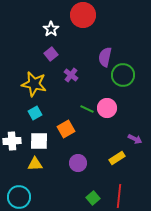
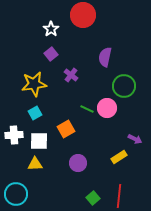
green circle: moved 1 px right, 11 px down
yellow star: rotated 20 degrees counterclockwise
white cross: moved 2 px right, 6 px up
yellow rectangle: moved 2 px right, 1 px up
cyan circle: moved 3 px left, 3 px up
